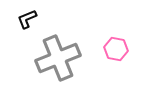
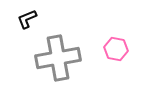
gray cross: rotated 12 degrees clockwise
